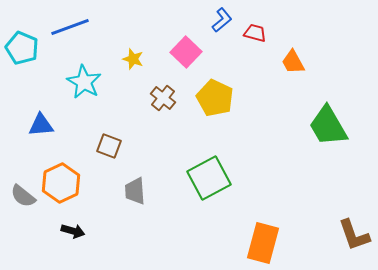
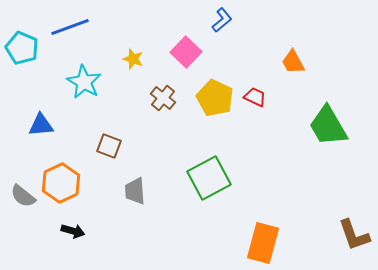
red trapezoid: moved 64 px down; rotated 10 degrees clockwise
